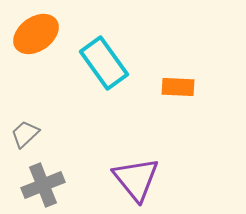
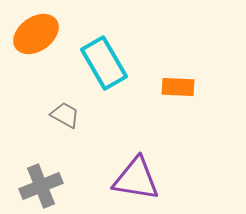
cyan rectangle: rotated 6 degrees clockwise
gray trapezoid: moved 40 px right, 19 px up; rotated 72 degrees clockwise
purple triangle: rotated 42 degrees counterclockwise
gray cross: moved 2 px left, 1 px down
